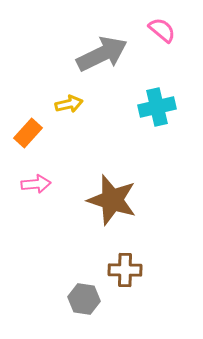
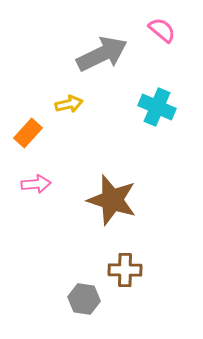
cyan cross: rotated 36 degrees clockwise
